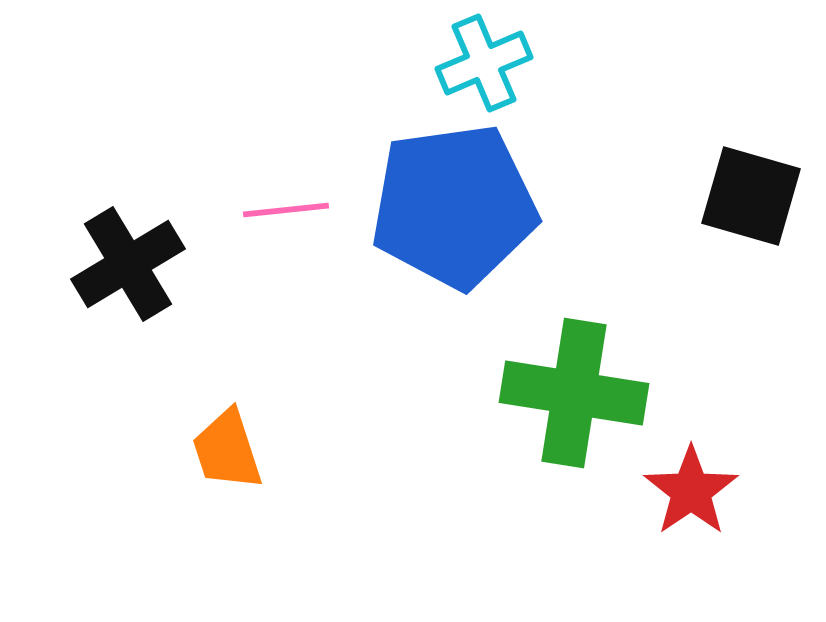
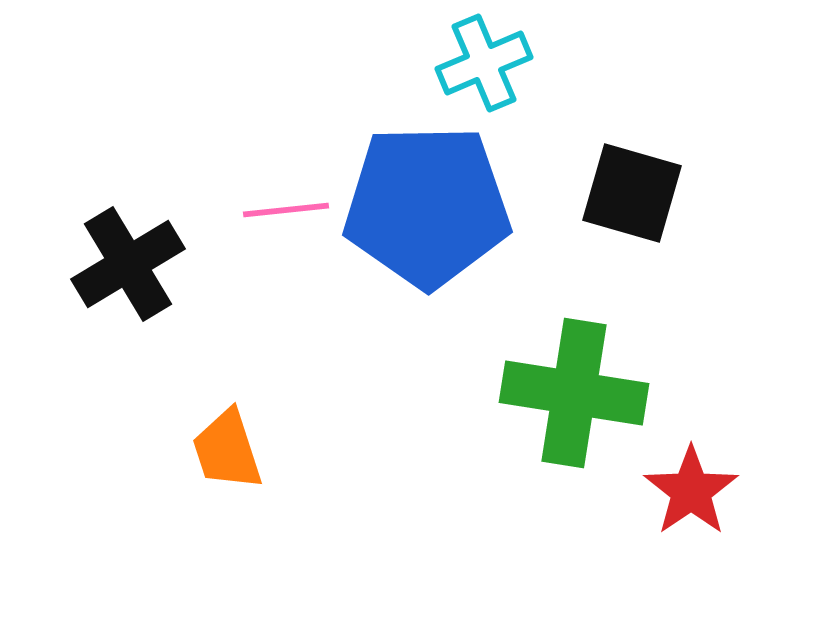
black square: moved 119 px left, 3 px up
blue pentagon: moved 27 px left; rotated 7 degrees clockwise
